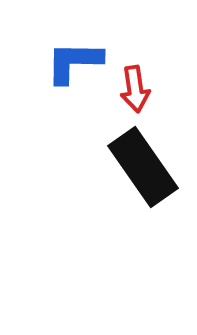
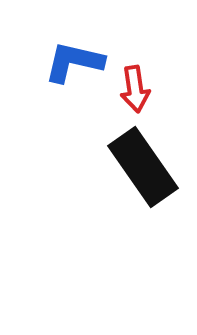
blue L-shape: rotated 12 degrees clockwise
